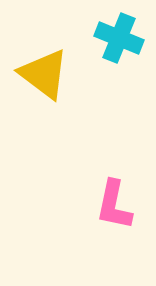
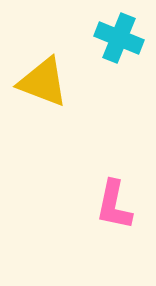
yellow triangle: moved 1 px left, 8 px down; rotated 16 degrees counterclockwise
